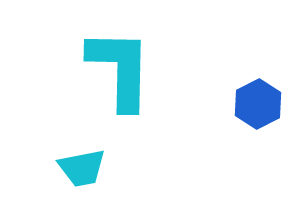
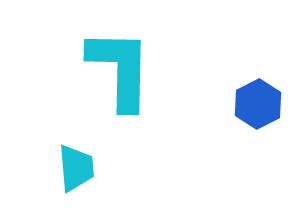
cyan trapezoid: moved 6 px left; rotated 84 degrees counterclockwise
